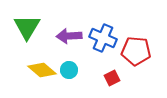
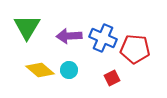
red pentagon: moved 1 px left, 2 px up
yellow diamond: moved 2 px left
